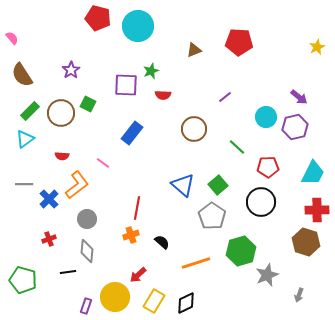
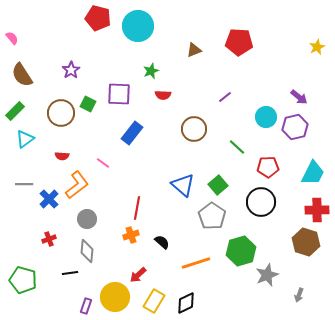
purple square at (126, 85): moved 7 px left, 9 px down
green rectangle at (30, 111): moved 15 px left
black line at (68, 272): moved 2 px right, 1 px down
